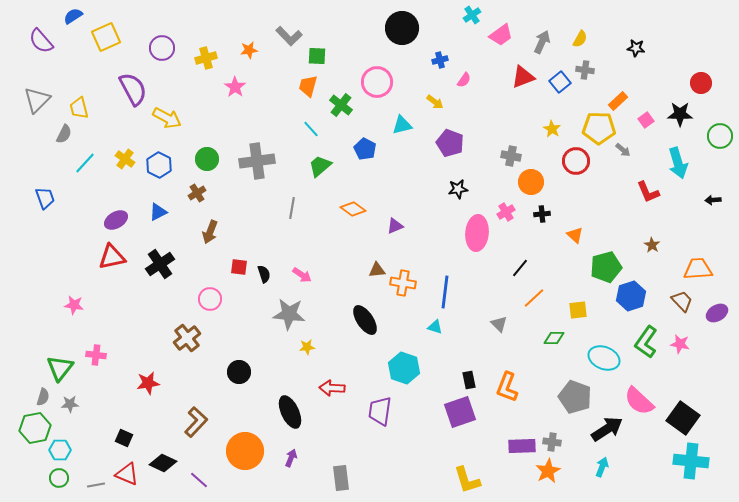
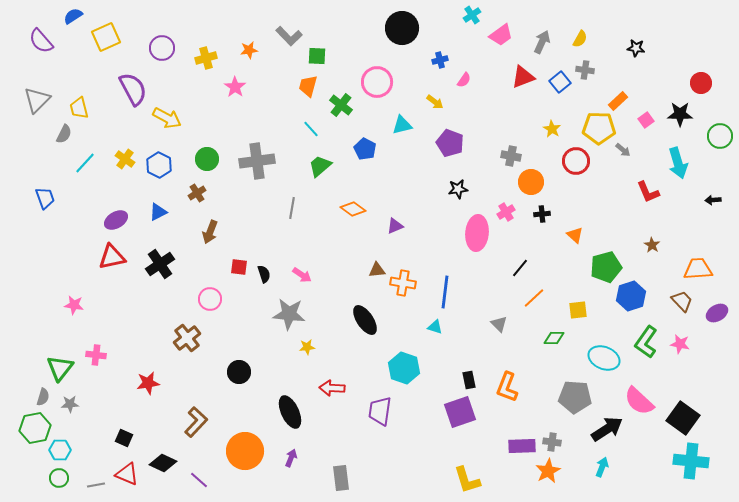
gray pentagon at (575, 397): rotated 16 degrees counterclockwise
